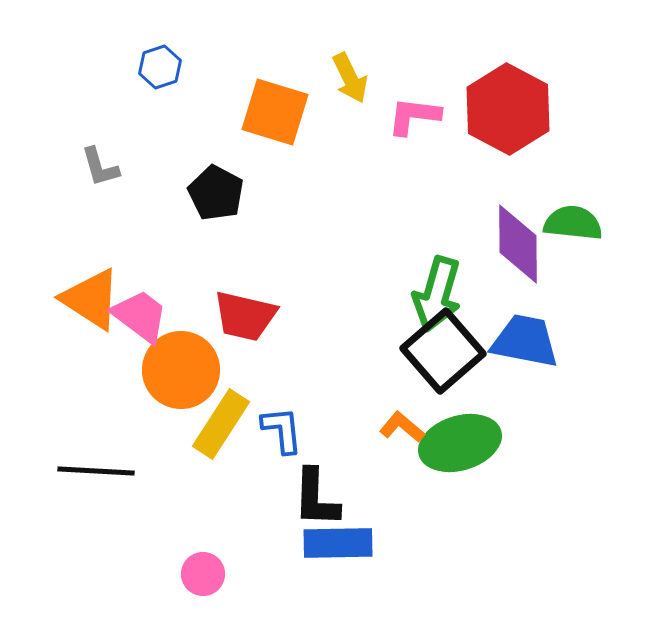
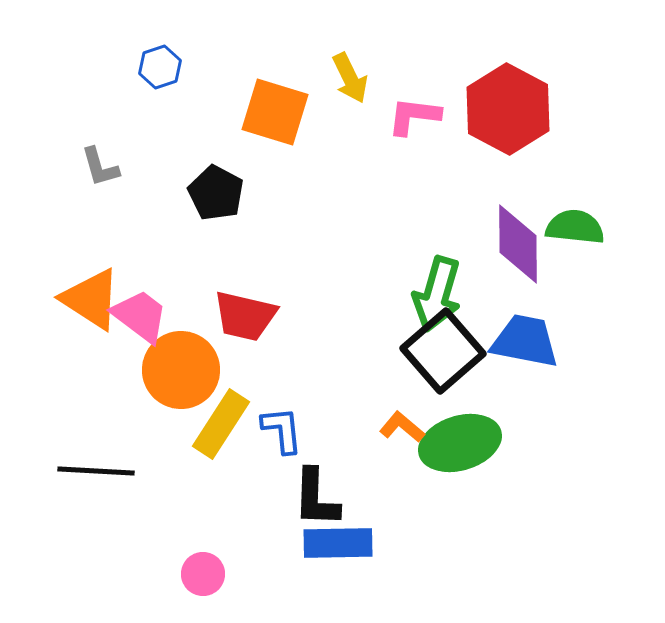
green semicircle: moved 2 px right, 4 px down
